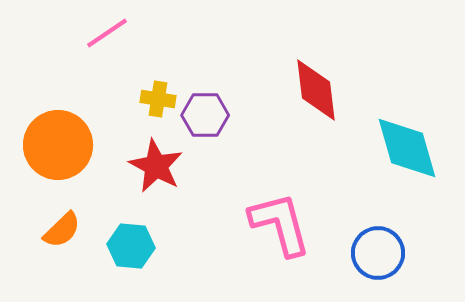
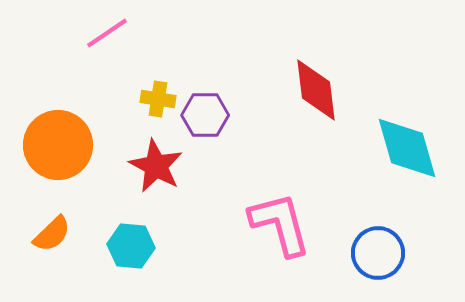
orange semicircle: moved 10 px left, 4 px down
